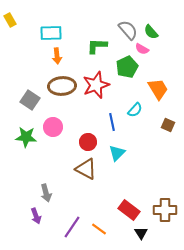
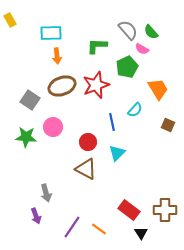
brown ellipse: rotated 16 degrees counterclockwise
